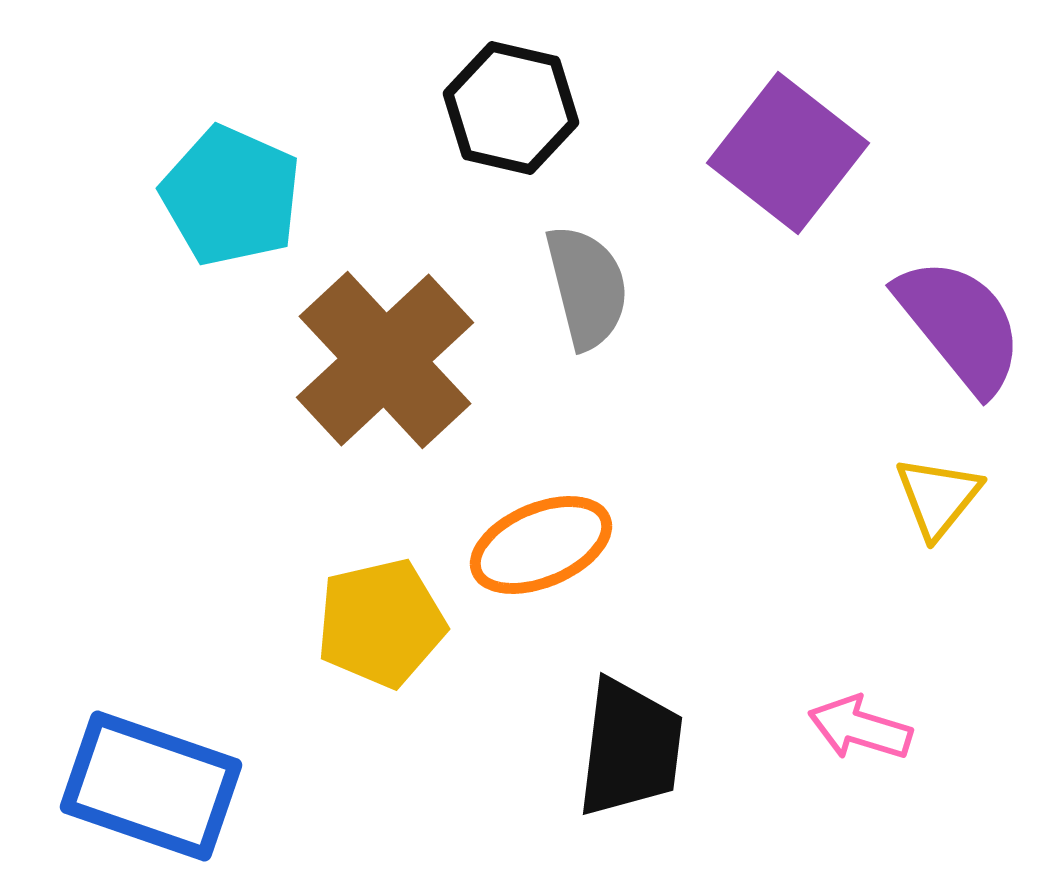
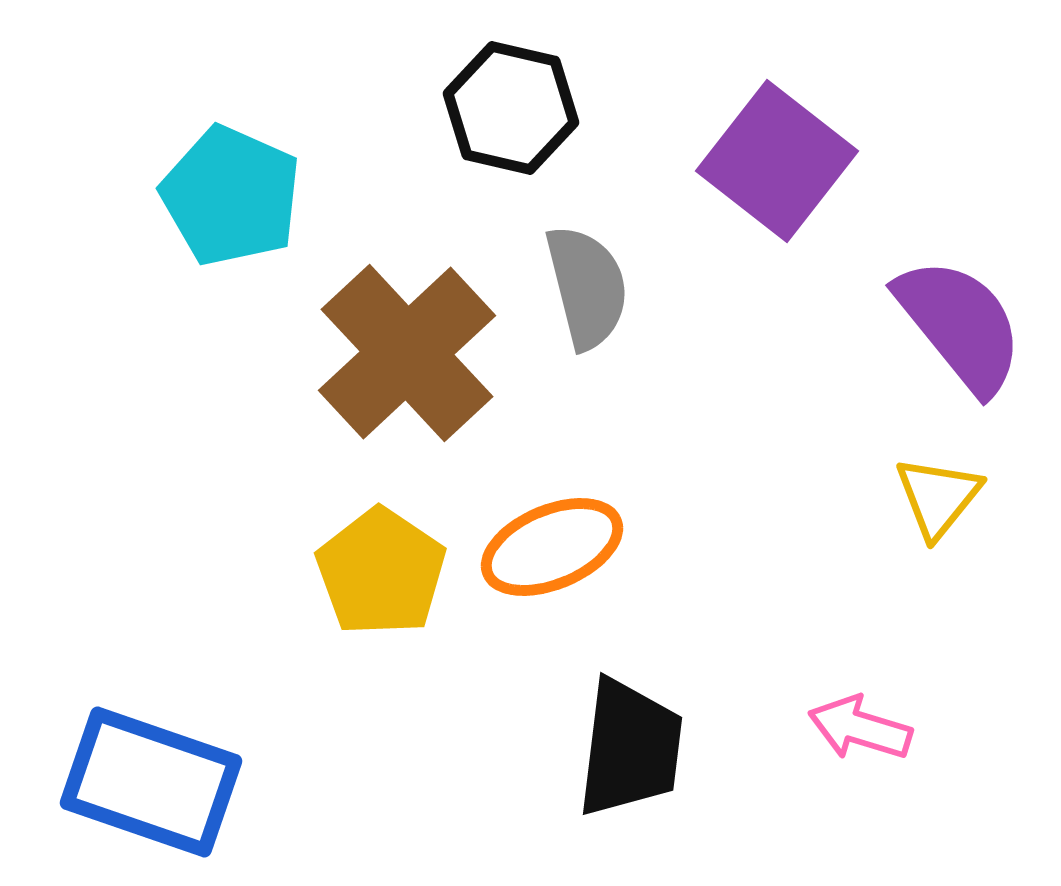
purple square: moved 11 px left, 8 px down
brown cross: moved 22 px right, 7 px up
orange ellipse: moved 11 px right, 2 px down
yellow pentagon: moved 51 px up; rotated 25 degrees counterclockwise
blue rectangle: moved 4 px up
